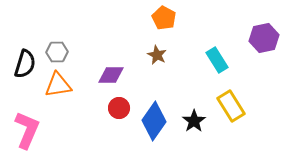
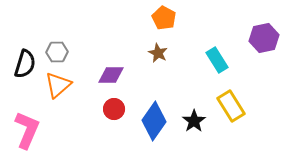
brown star: moved 1 px right, 2 px up
orange triangle: rotated 32 degrees counterclockwise
red circle: moved 5 px left, 1 px down
